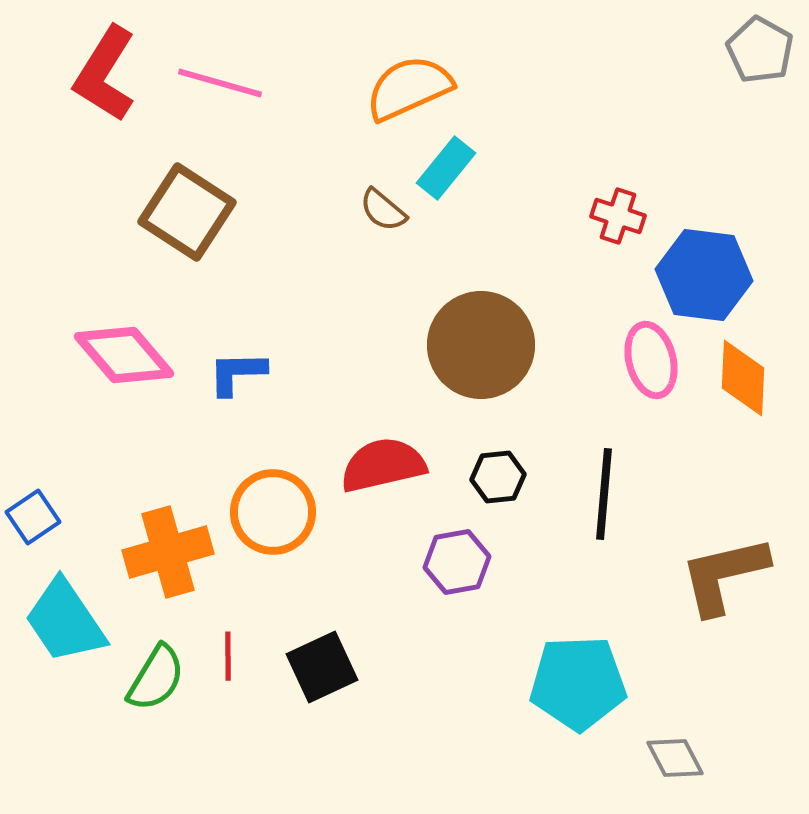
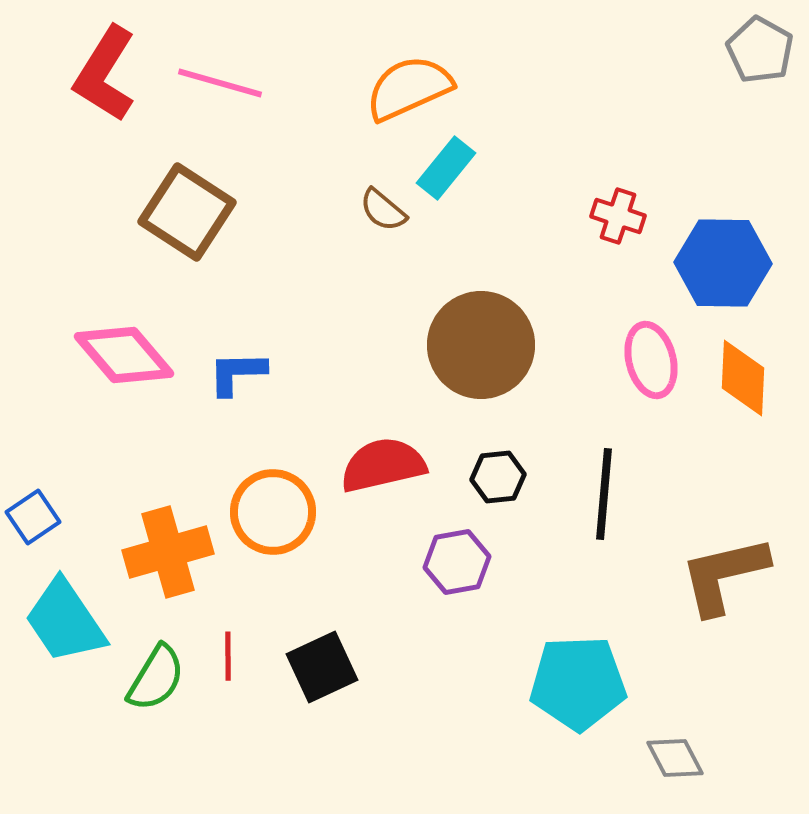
blue hexagon: moved 19 px right, 12 px up; rotated 6 degrees counterclockwise
